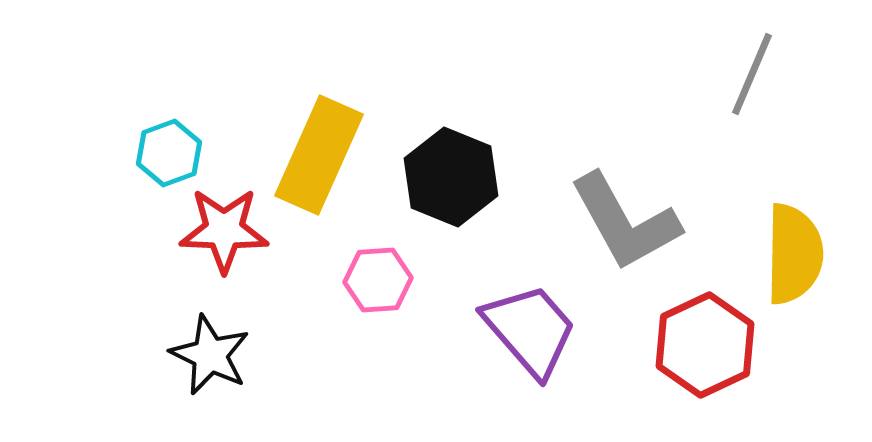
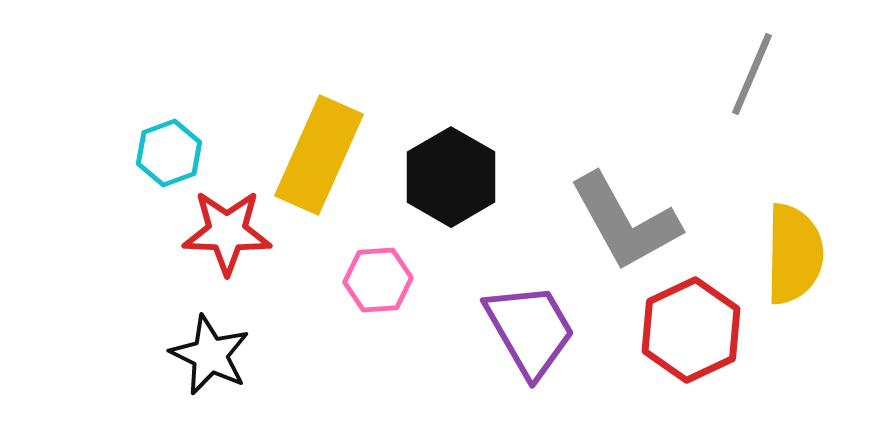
black hexagon: rotated 8 degrees clockwise
red star: moved 3 px right, 2 px down
purple trapezoid: rotated 11 degrees clockwise
red hexagon: moved 14 px left, 15 px up
